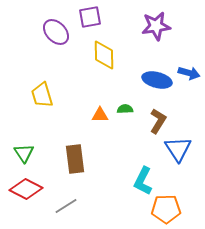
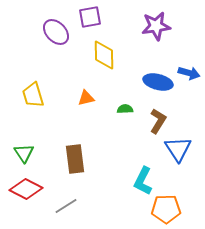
blue ellipse: moved 1 px right, 2 px down
yellow trapezoid: moved 9 px left
orange triangle: moved 14 px left, 17 px up; rotated 12 degrees counterclockwise
